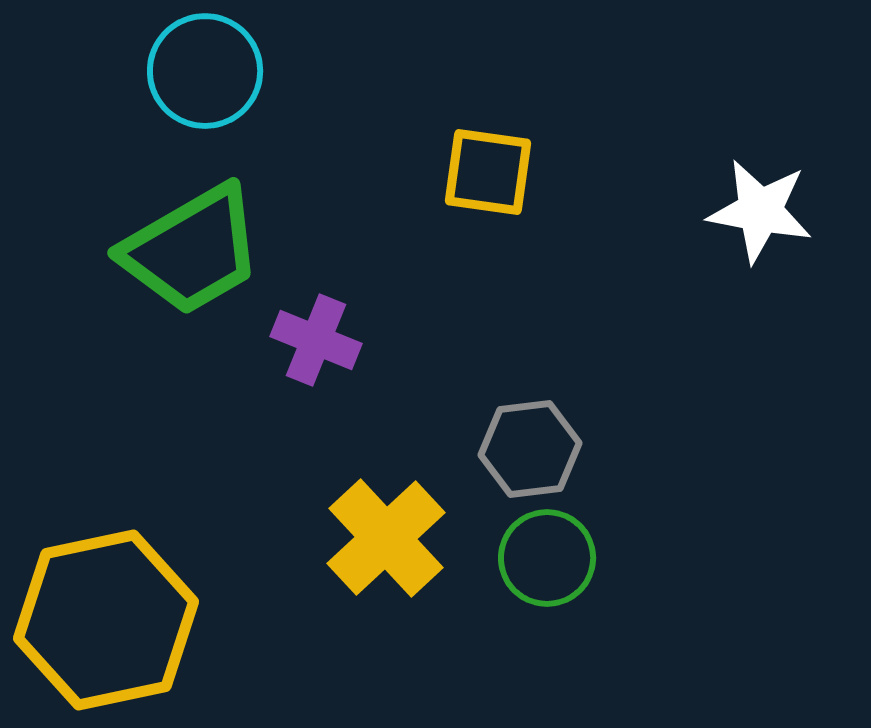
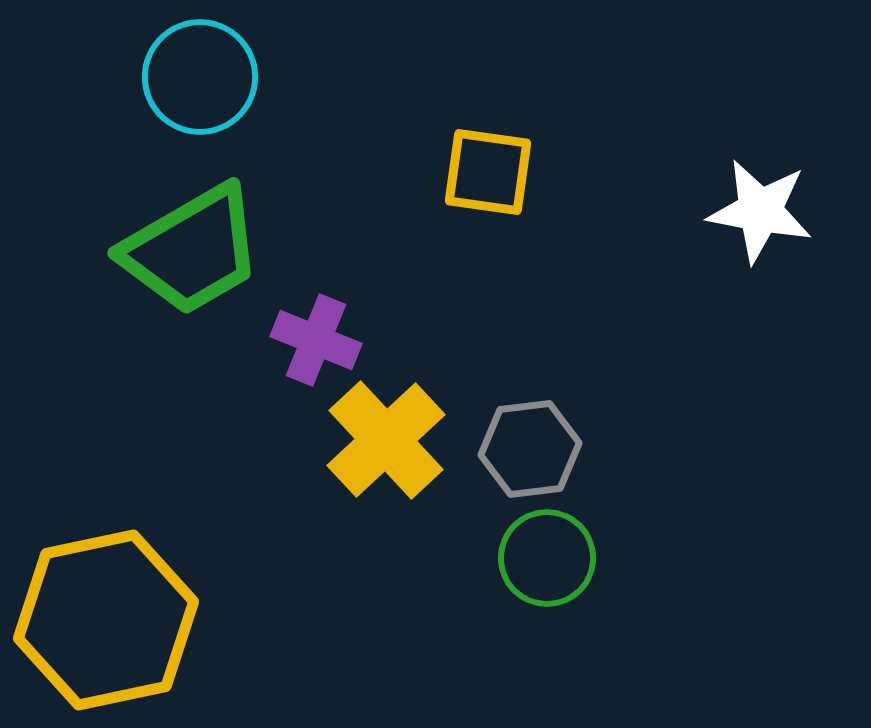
cyan circle: moved 5 px left, 6 px down
yellow cross: moved 98 px up
